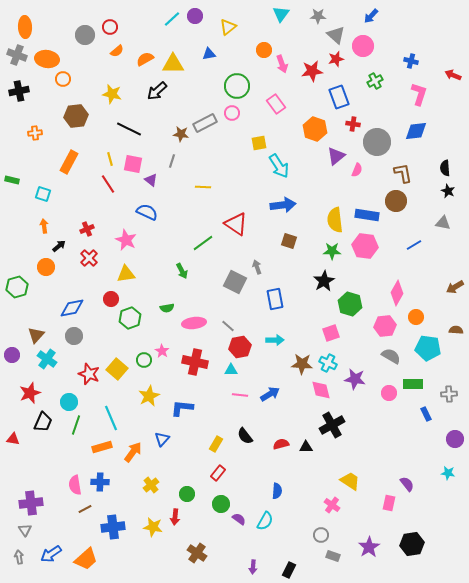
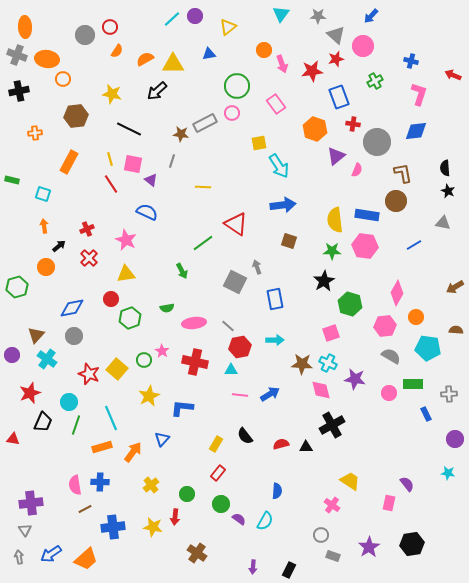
orange semicircle at (117, 51): rotated 16 degrees counterclockwise
red line at (108, 184): moved 3 px right
